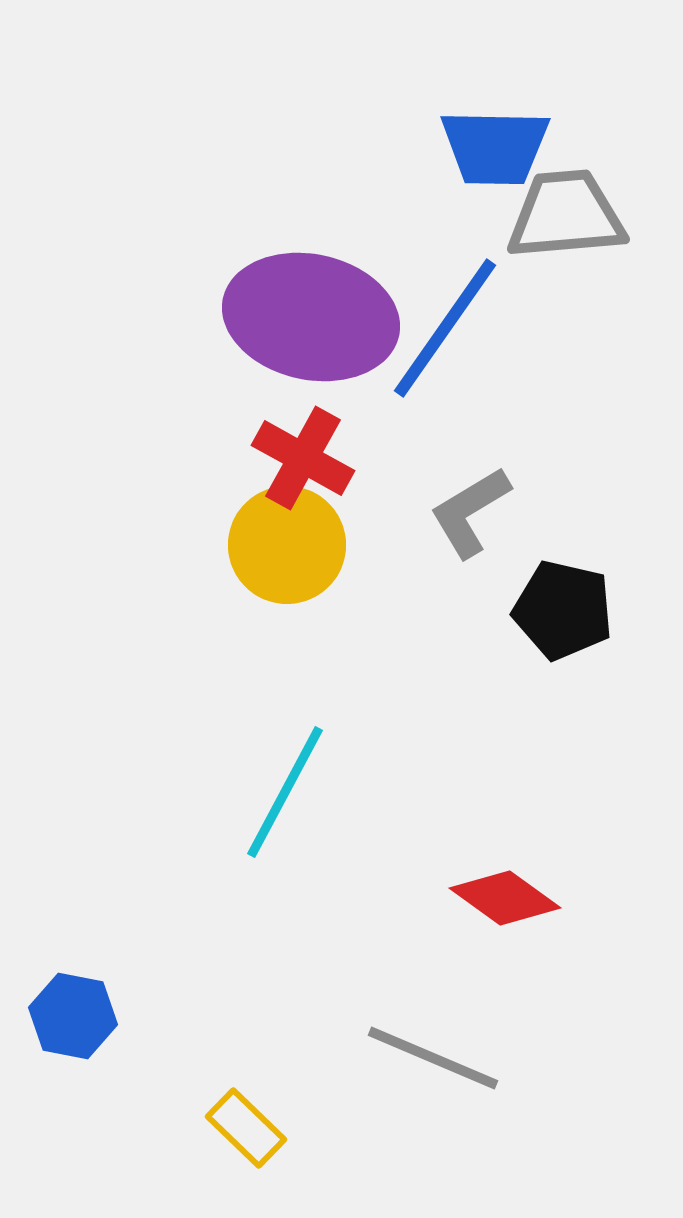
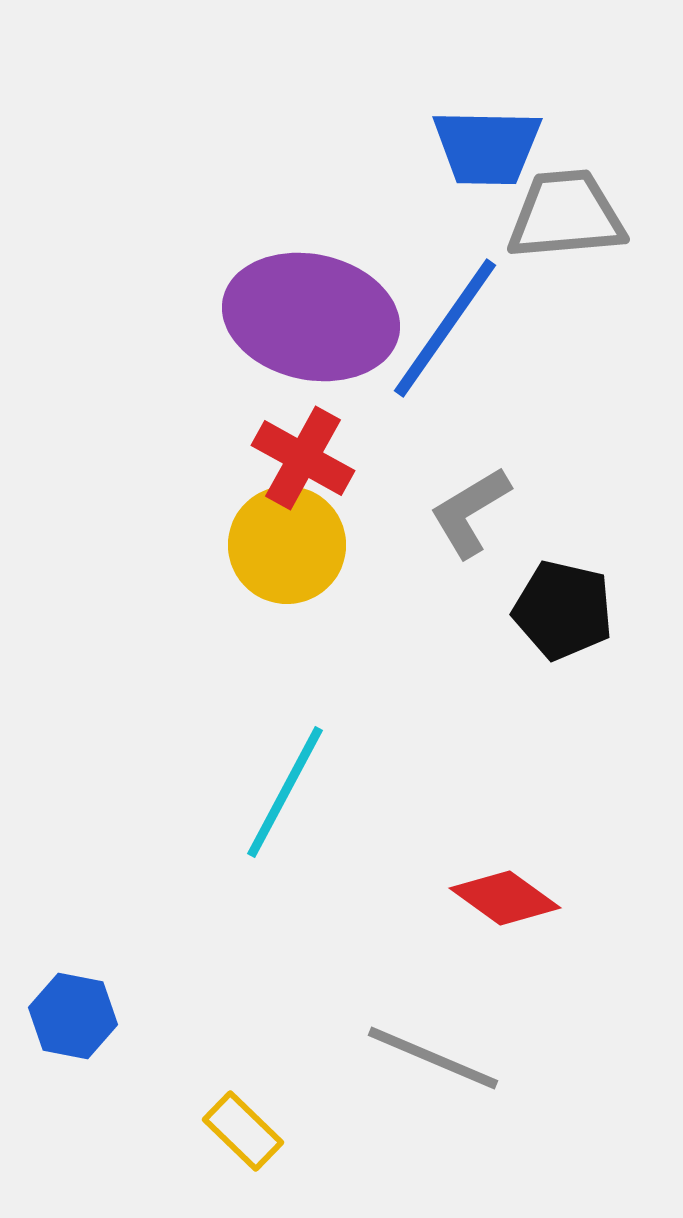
blue trapezoid: moved 8 px left
yellow rectangle: moved 3 px left, 3 px down
